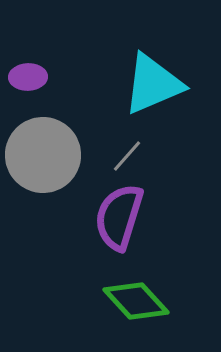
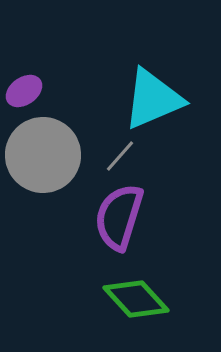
purple ellipse: moved 4 px left, 14 px down; rotated 33 degrees counterclockwise
cyan triangle: moved 15 px down
gray line: moved 7 px left
green diamond: moved 2 px up
